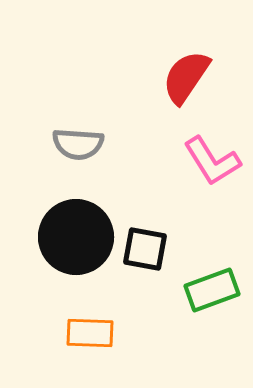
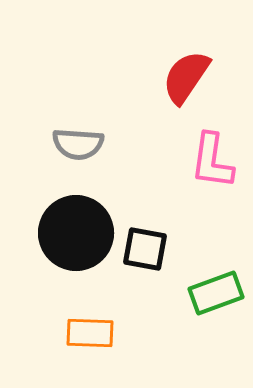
pink L-shape: rotated 40 degrees clockwise
black circle: moved 4 px up
green rectangle: moved 4 px right, 3 px down
